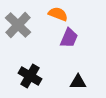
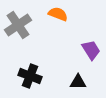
gray cross: rotated 12 degrees clockwise
purple trapezoid: moved 22 px right, 12 px down; rotated 55 degrees counterclockwise
black cross: rotated 10 degrees counterclockwise
